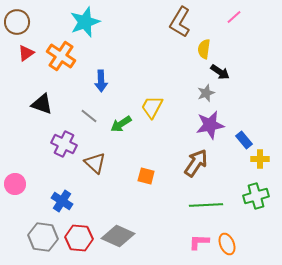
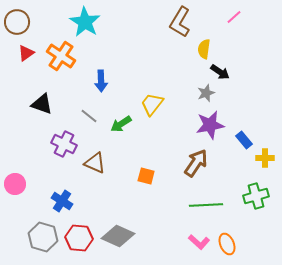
cyan star: rotated 20 degrees counterclockwise
yellow trapezoid: moved 3 px up; rotated 10 degrees clockwise
yellow cross: moved 5 px right, 1 px up
brown triangle: rotated 20 degrees counterclockwise
gray hexagon: rotated 8 degrees clockwise
pink L-shape: rotated 140 degrees counterclockwise
